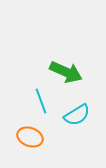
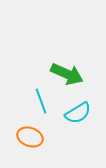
green arrow: moved 1 px right, 2 px down
cyan semicircle: moved 1 px right, 2 px up
